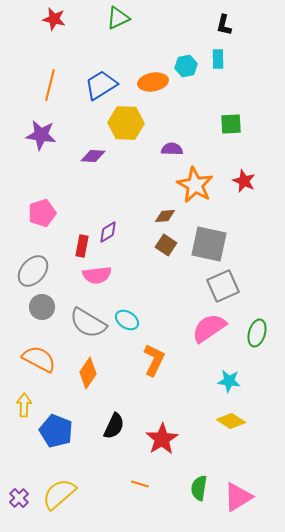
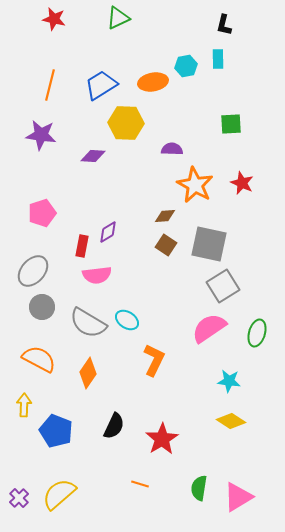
red star at (244, 181): moved 2 px left, 2 px down
gray square at (223, 286): rotated 8 degrees counterclockwise
